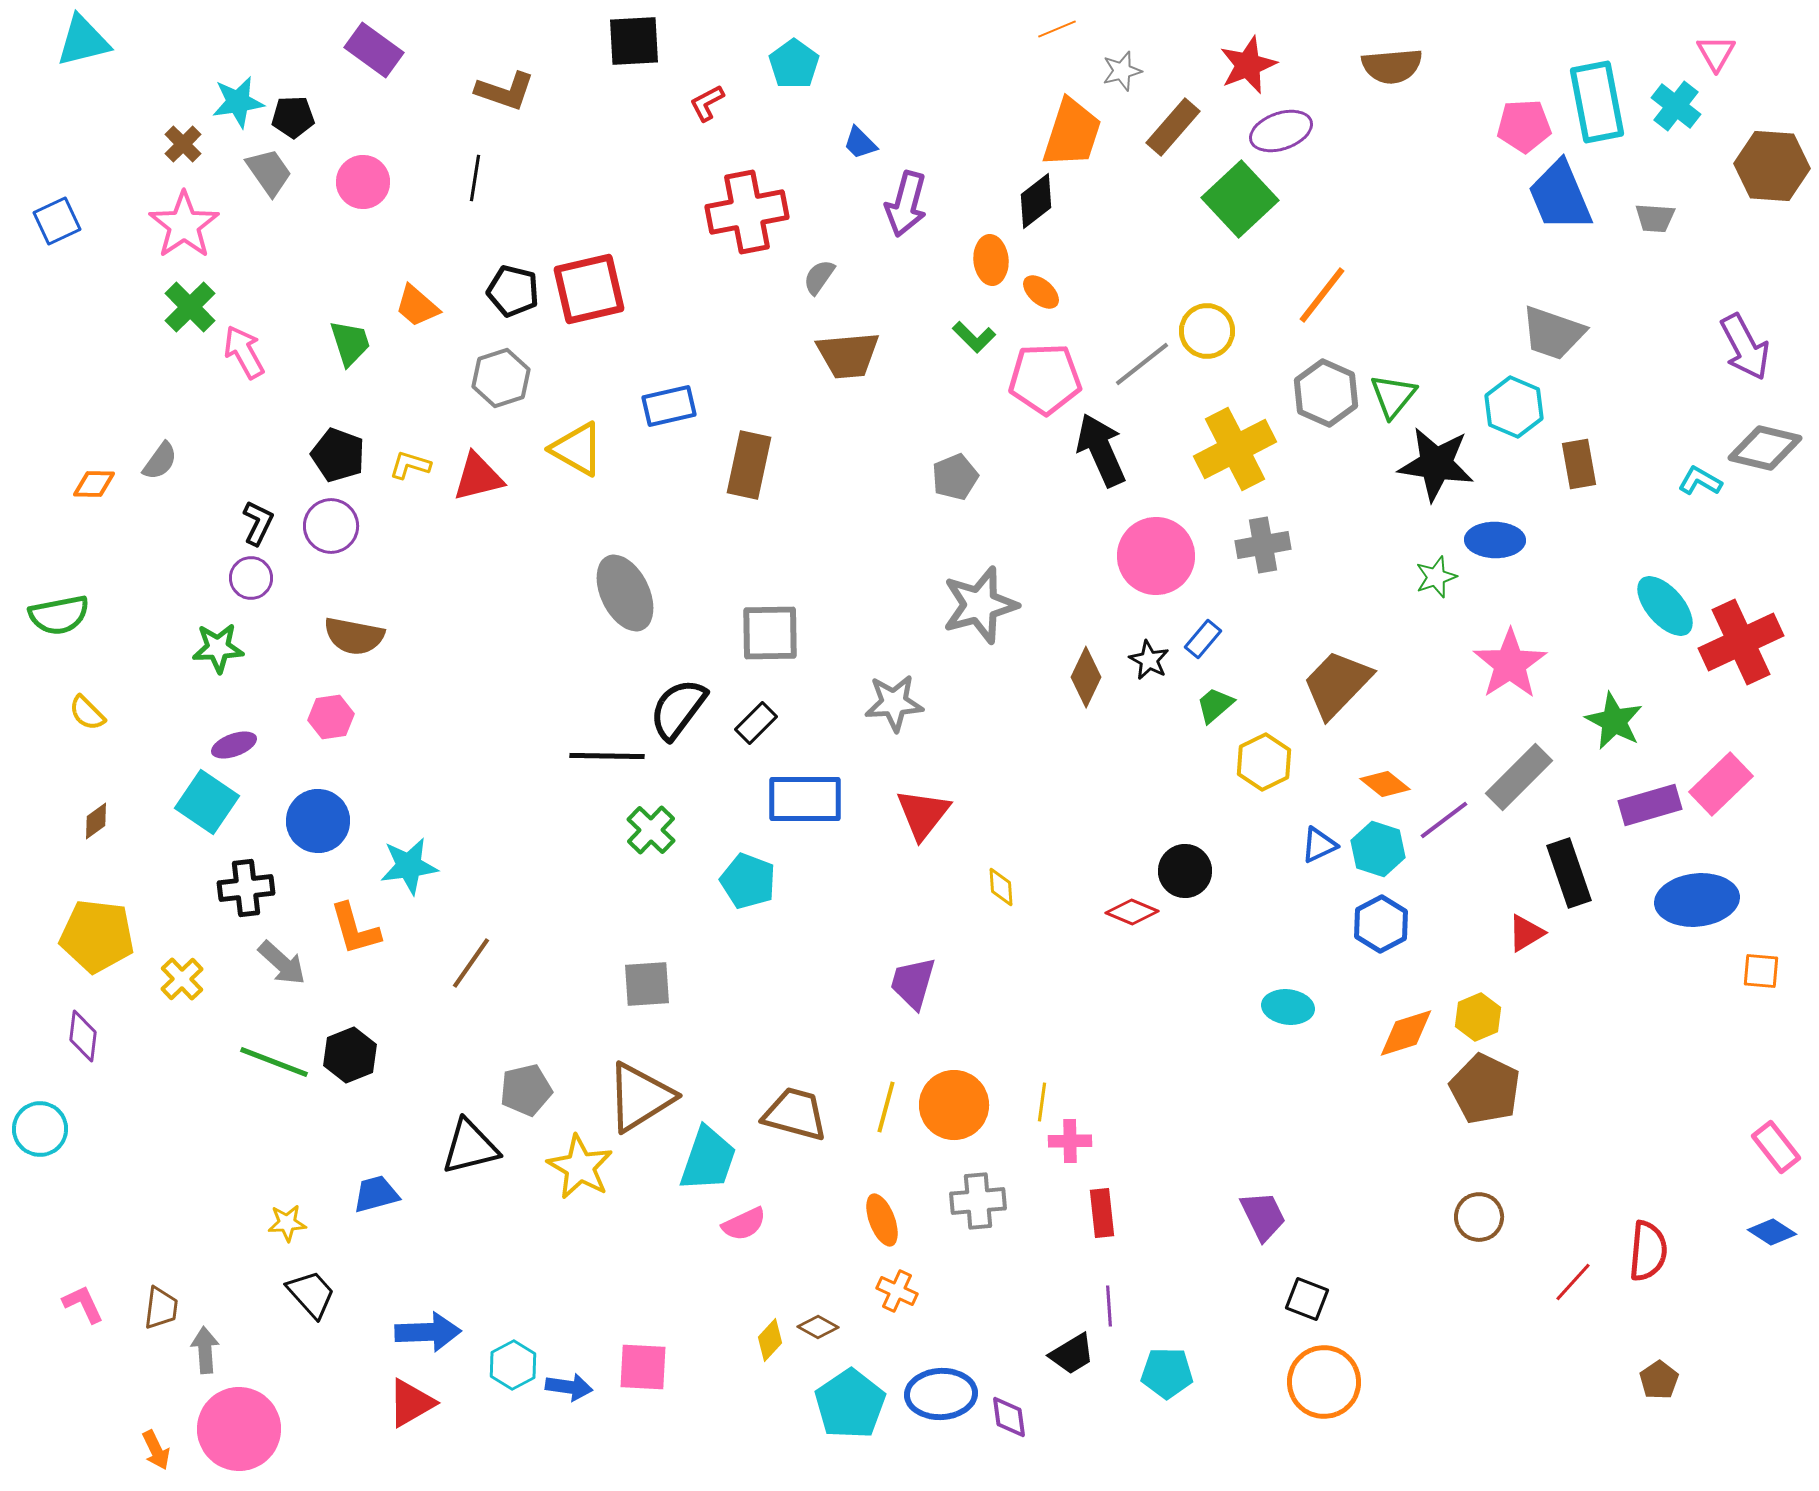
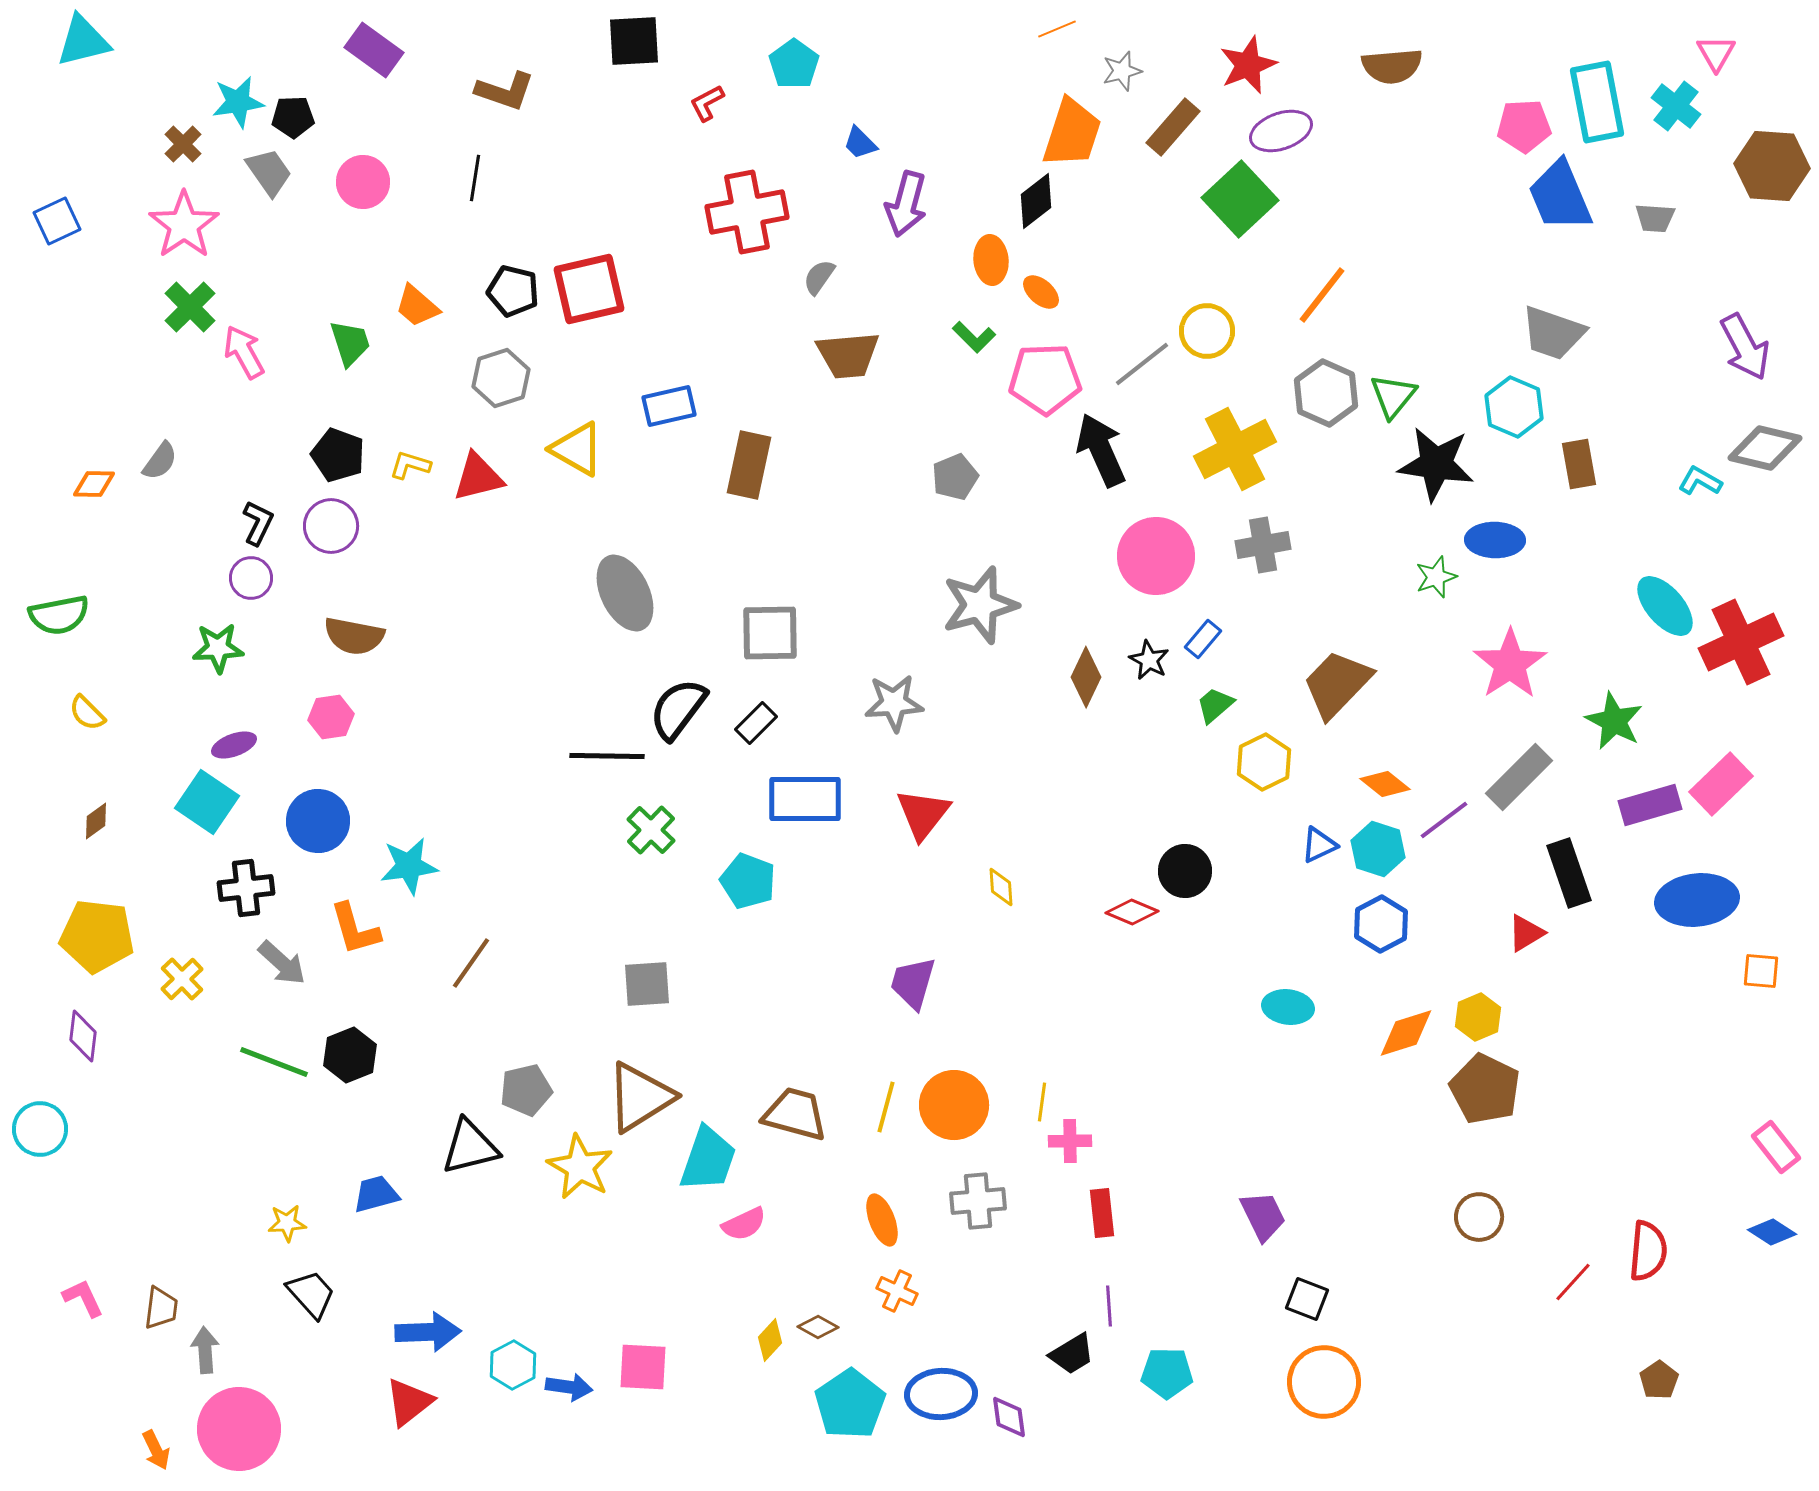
pink L-shape at (83, 1304): moved 6 px up
red triangle at (411, 1403): moved 2 px left, 1 px up; rotated 8 degrees counterclockwise
